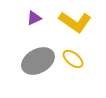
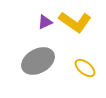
purple triangle: moved 11 px right, 4 px down
yellow ellipse: moved 12 px right, 9 px down
